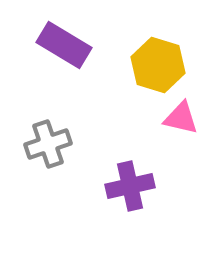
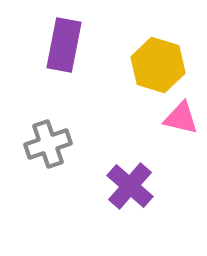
purple rectangle: rotated 70 degrees clockwise
purple cross: rotated 36 degrees counterclockwise
